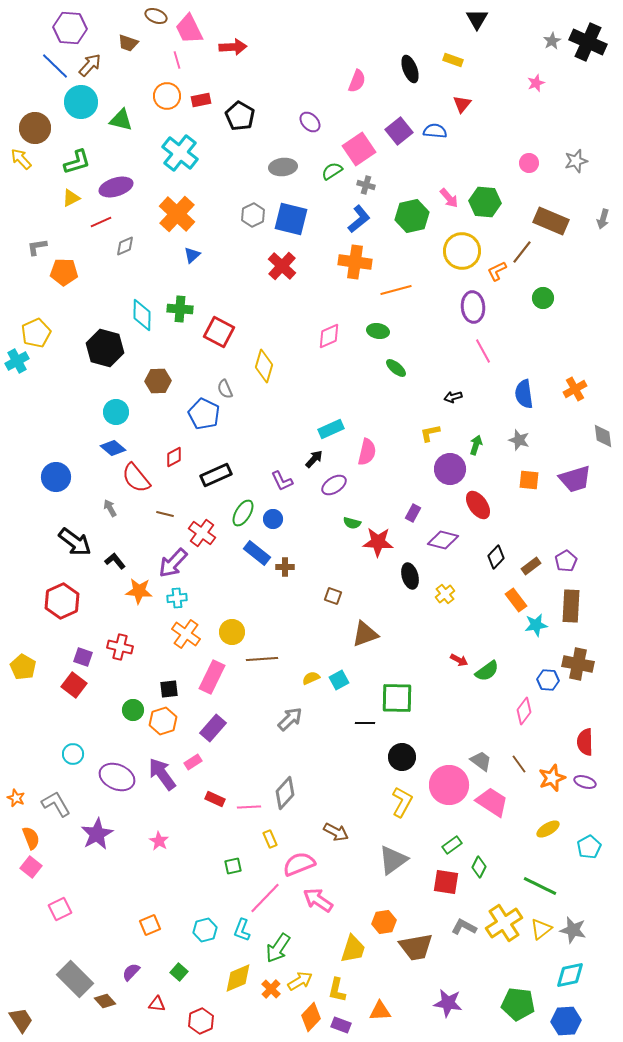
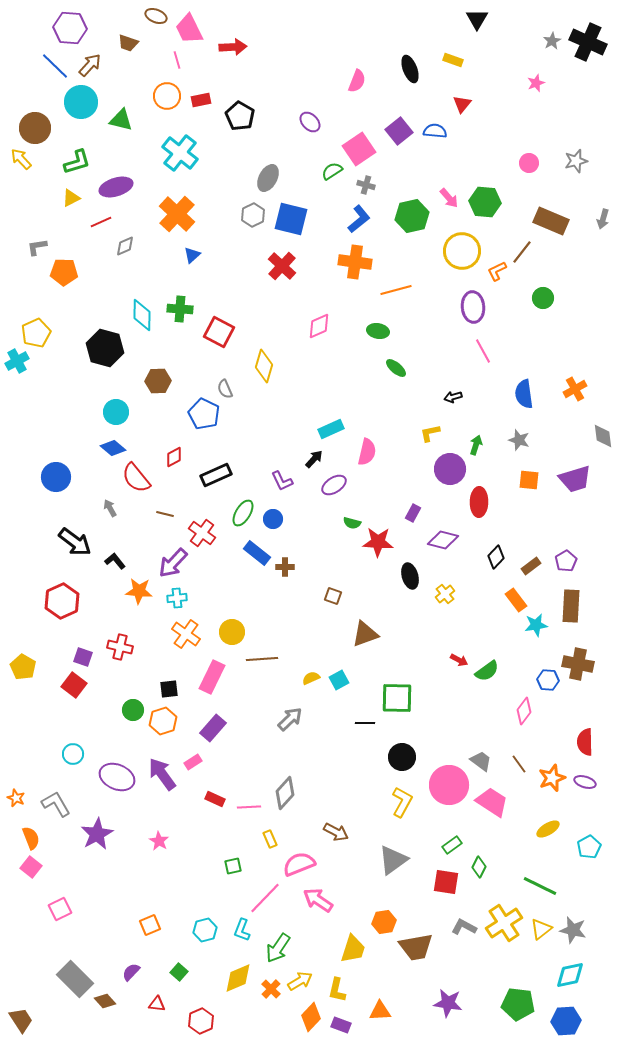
gray ellipse at (283, 167): moved 15 px left, 11 px down; rotated 56 degrees counterclockwise
pink diamond at (329, 336): moved 10 px left, 10 px up
red ellipse at (478, 505): moved 1 px right, 3 px up; rotated 36 degrees clockwise
